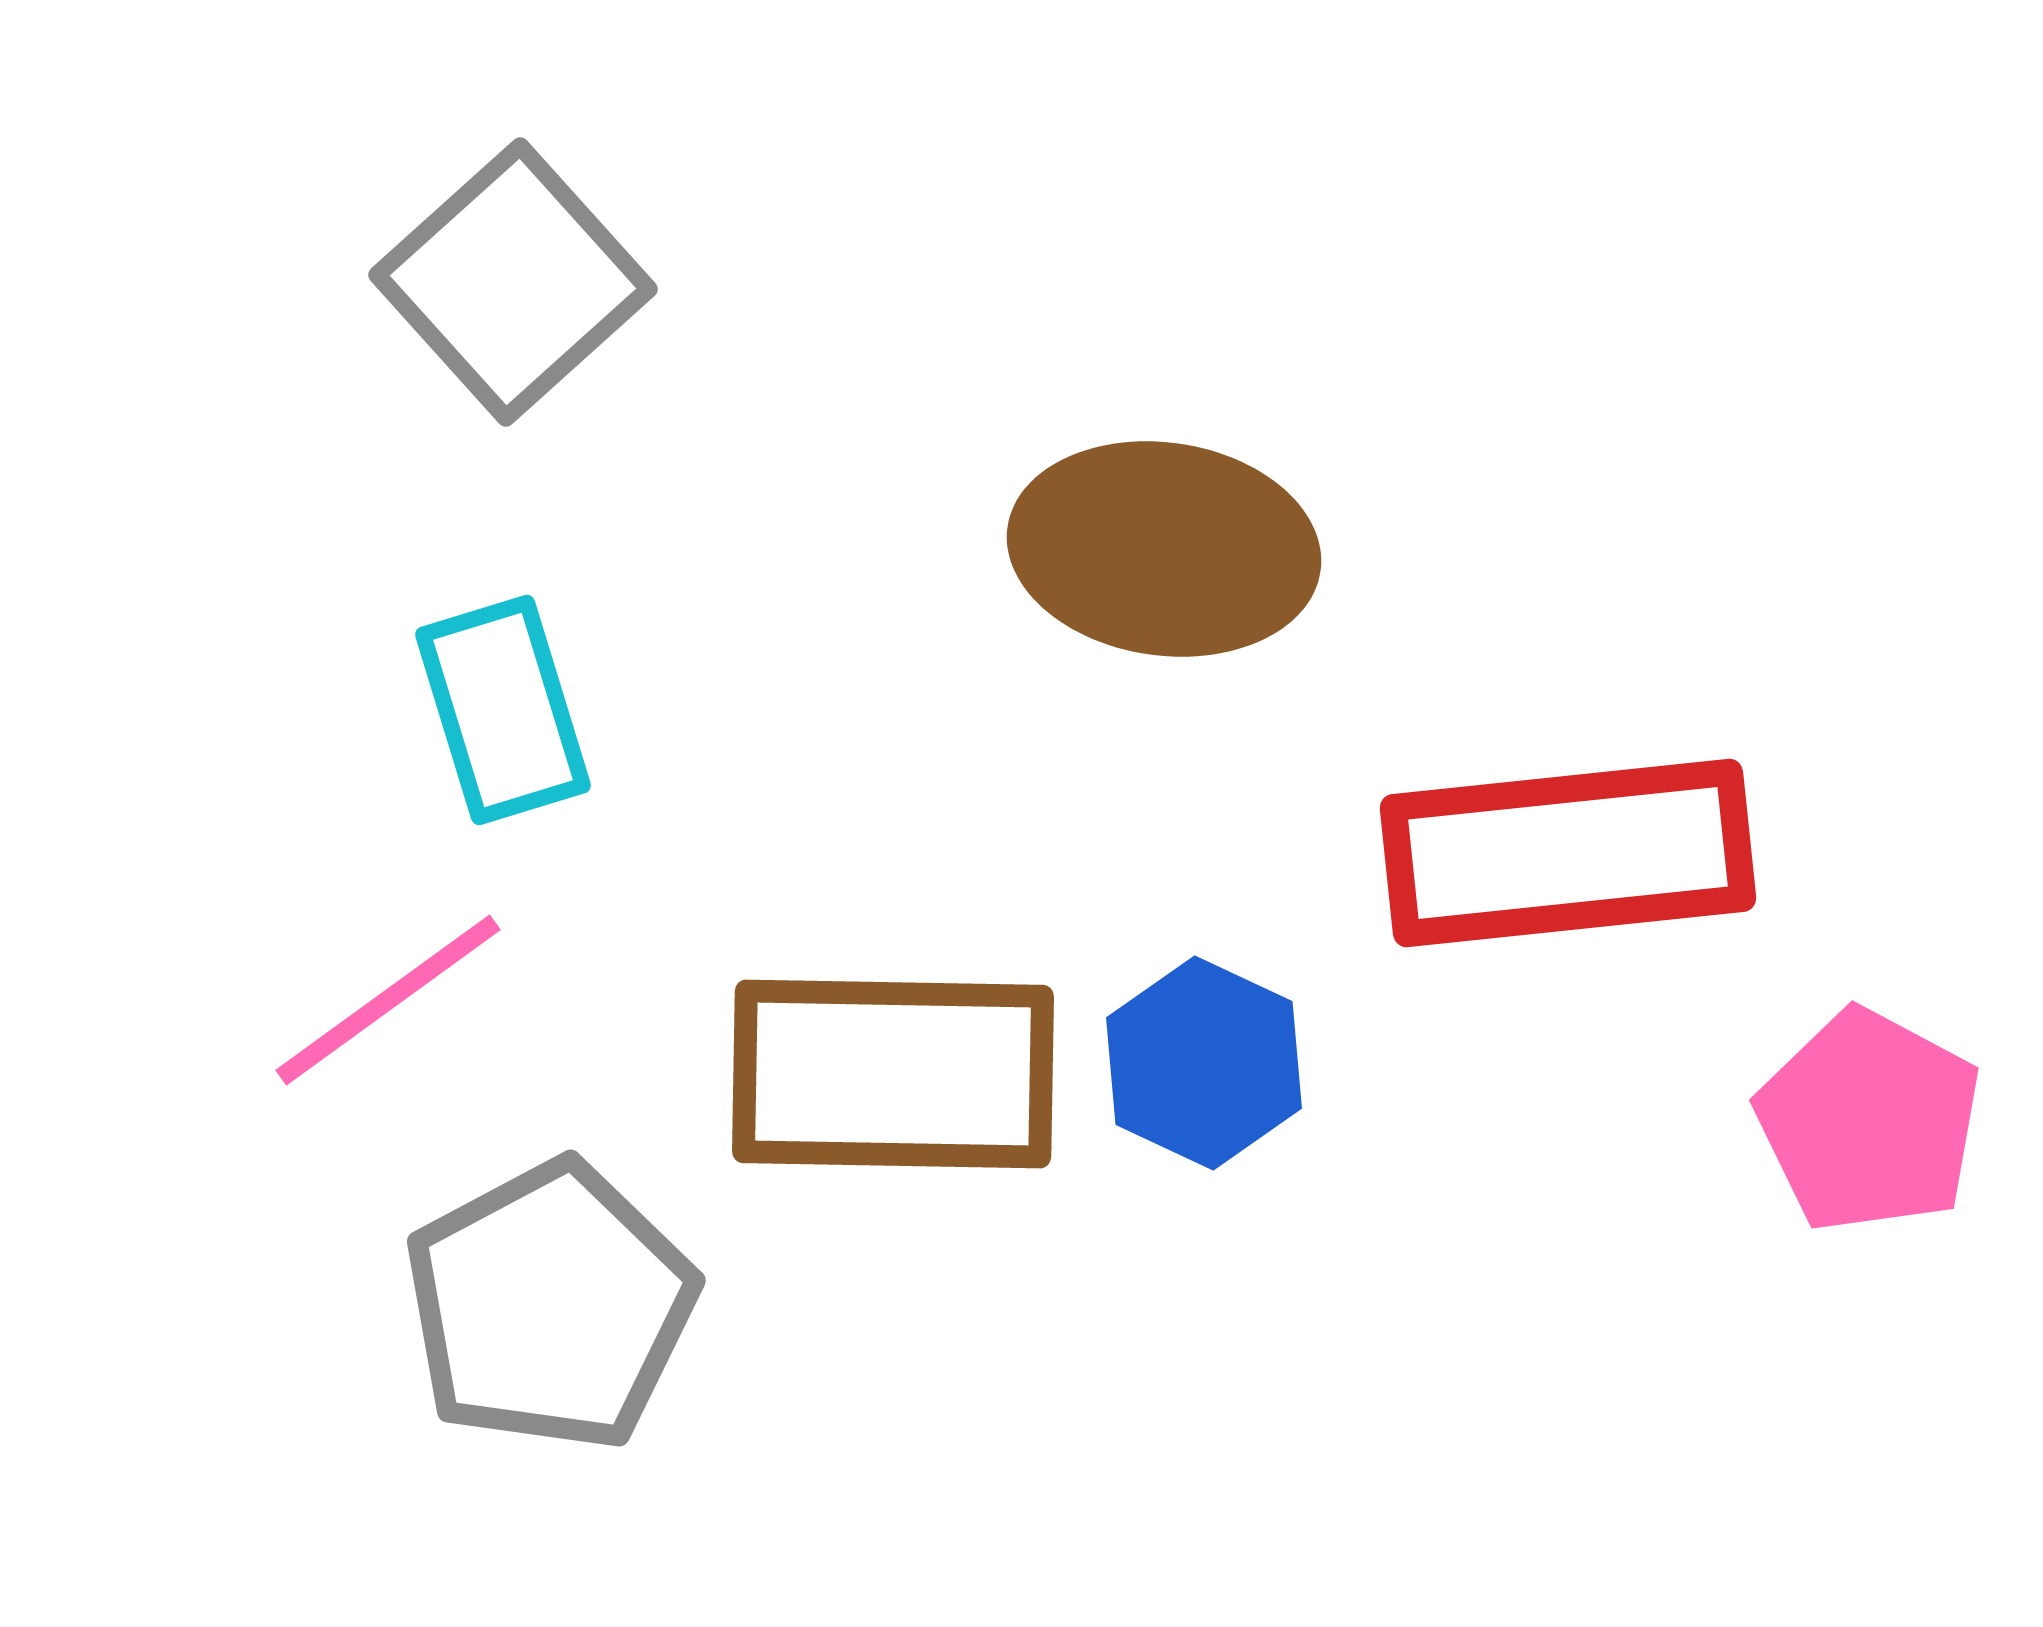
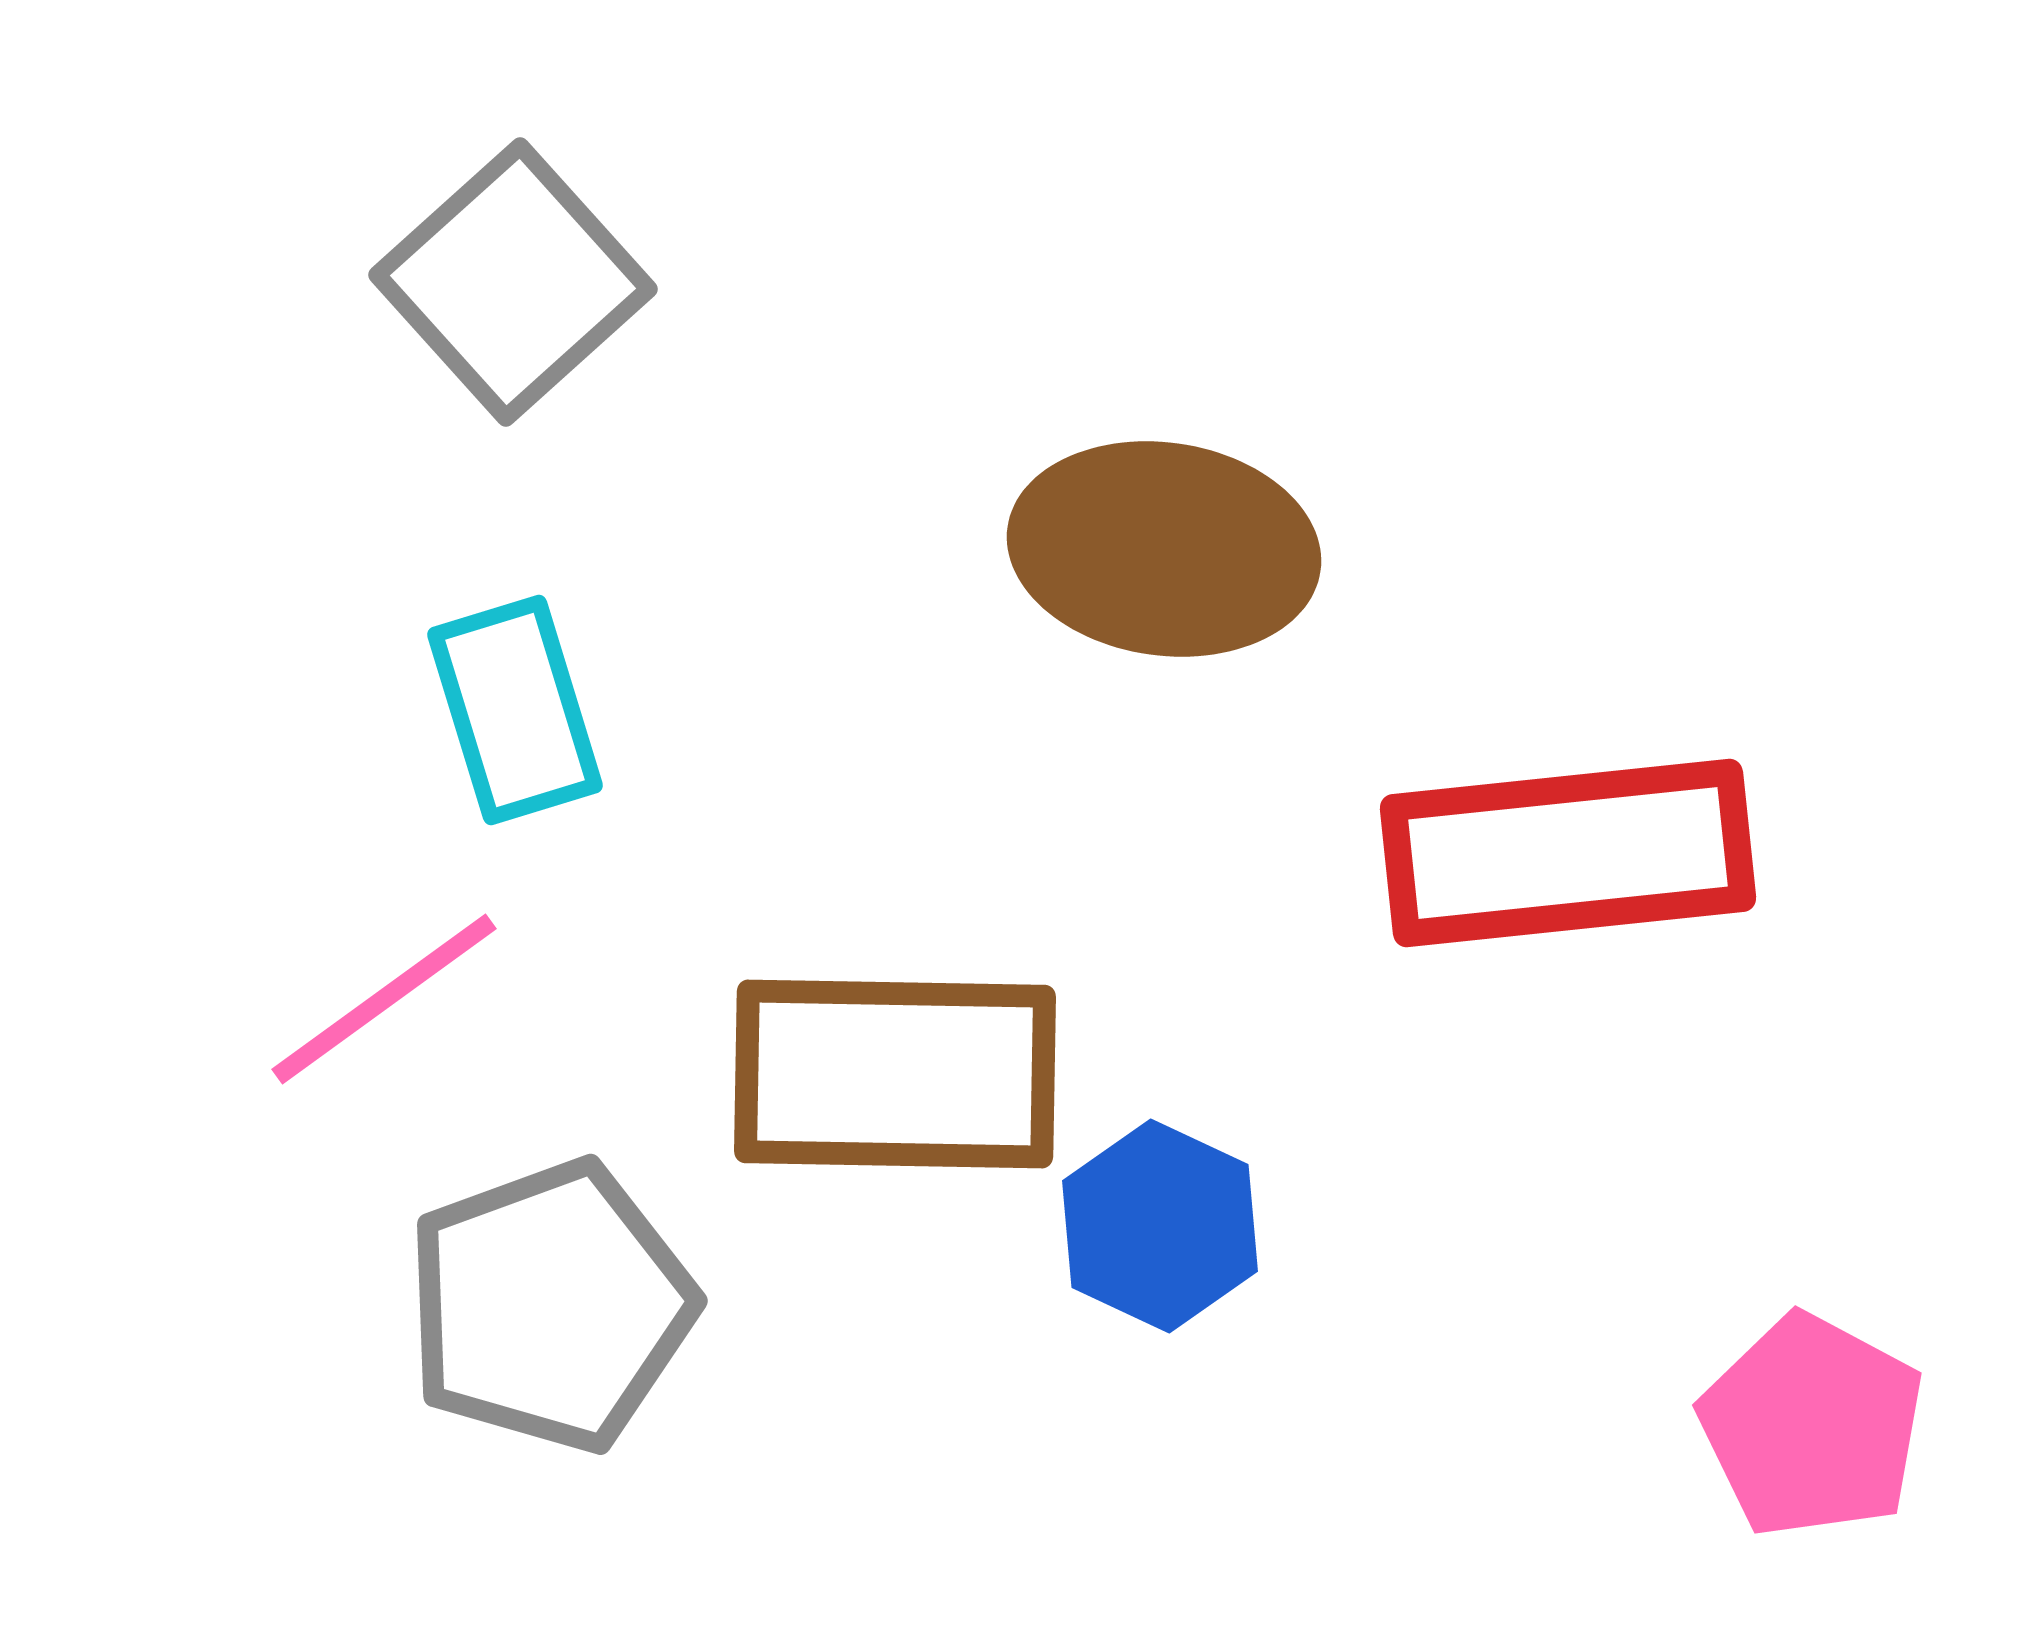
cyan rectangle: moved 12 px right
pink line: moved 4 px left, 1 px up
blue hexagon: moved 44 px left, 163 px down
brown rectangle: moved 2 px right
pink pentagon: moved 57 px left, 305 px down
gray pentagon: rotated 8 degrees clockwise
